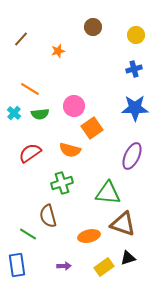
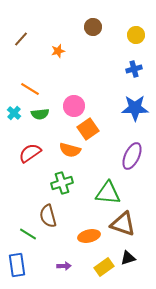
orange square: moved 4 px left, 1 px down
